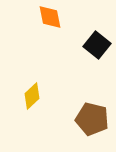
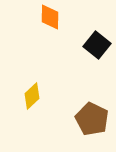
orange diamond: rotated 12 degrees clockwise
brown pentagon: rotated 12 degrees clockwise
